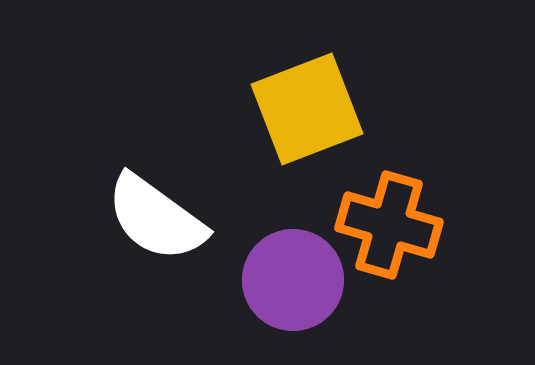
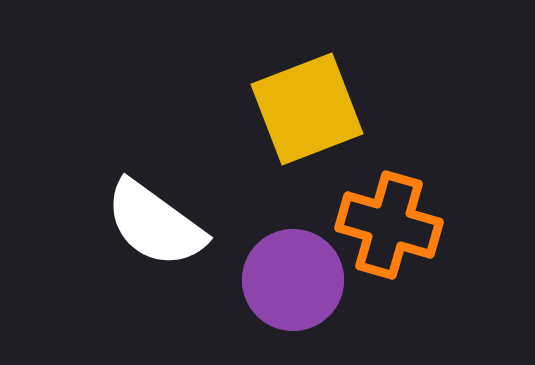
white semicircle: moved 1 px left, 6 px down
